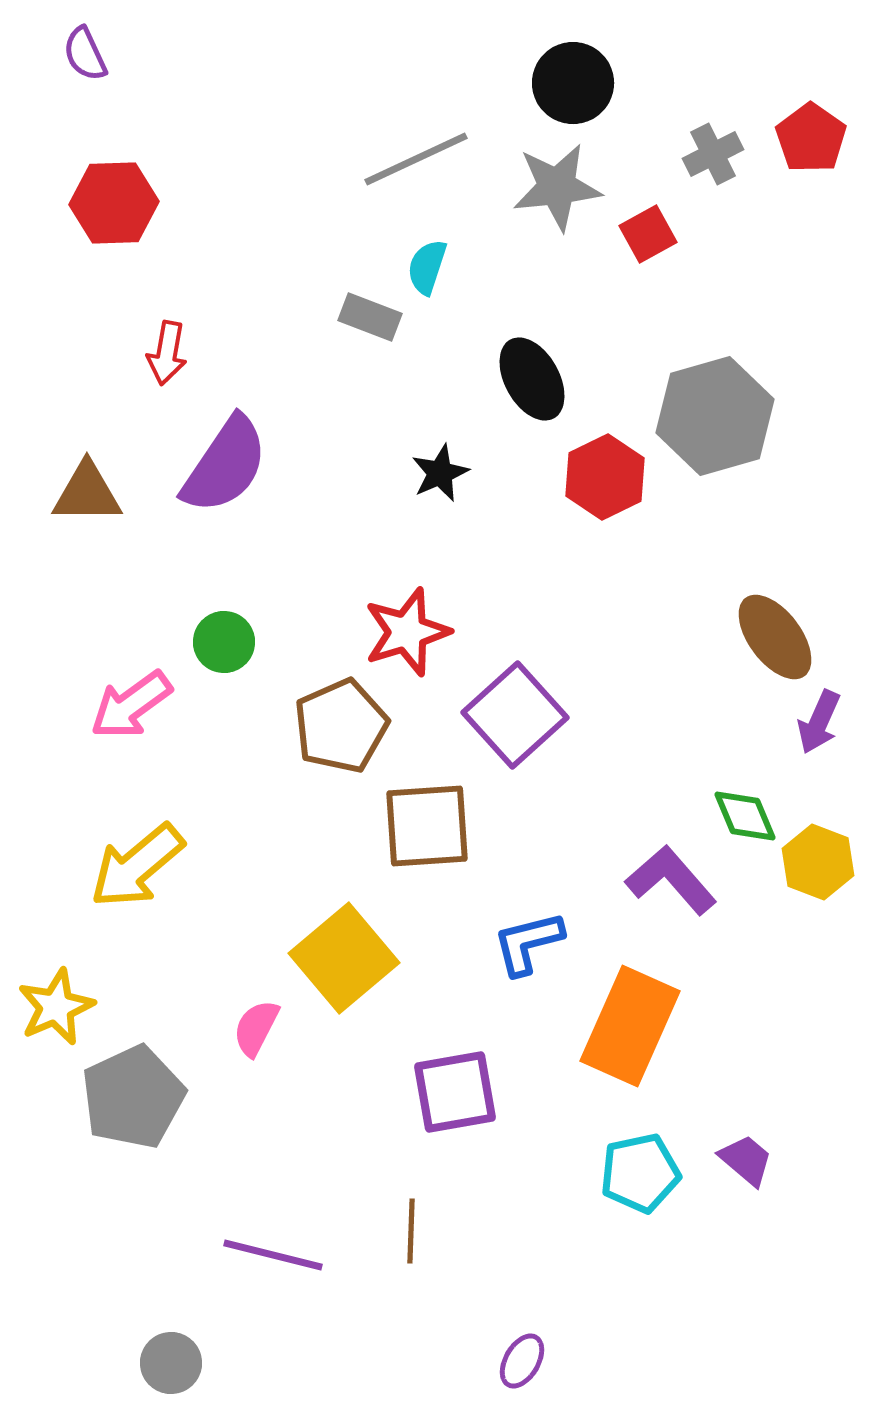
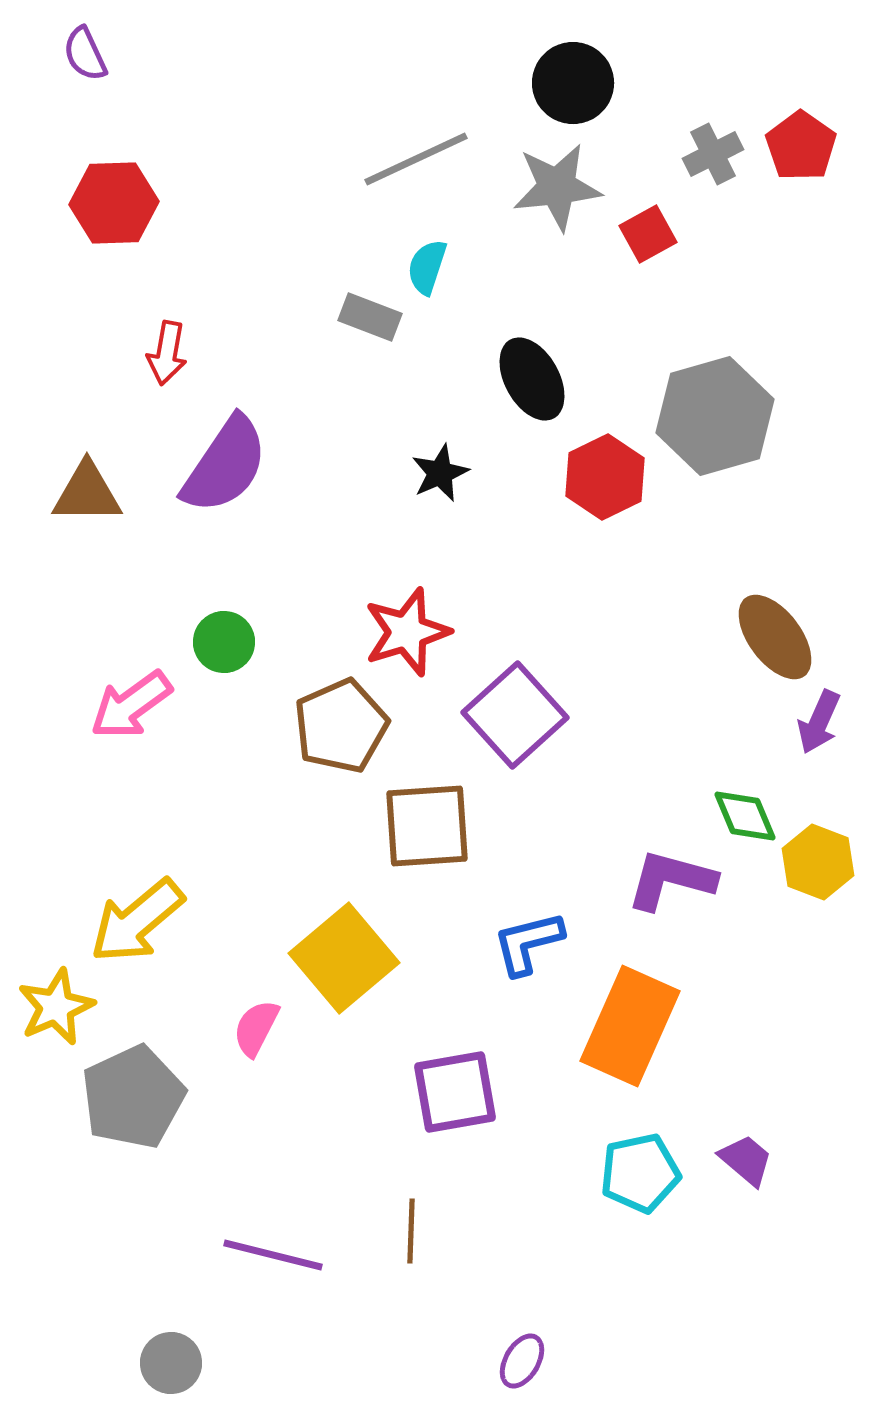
red pentagon at (811, 138): moved 10 px left, 8 px down
yellow arrow at (137, 866): moved 55 px down
purple L-shape at (671, 880): rotated 34 degrees counterclockwise
